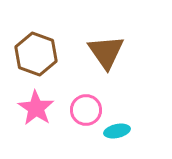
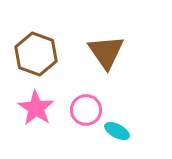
cyan ellipse: rotated 40 degrees clockwise
